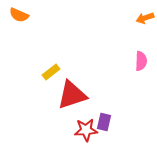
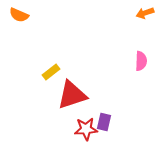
orange arrow: moved 5 px up
red star: moved 1 px up
